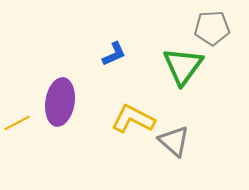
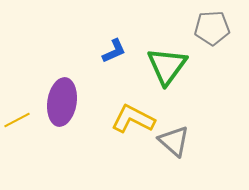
blue L-shape: moved 3 px up
green triangle: moved 16 px left
purple ellipse: moved 2 px right
yellow line: moved 3 px up
